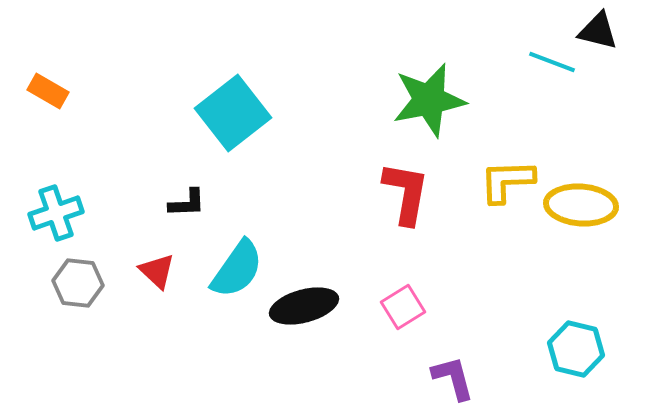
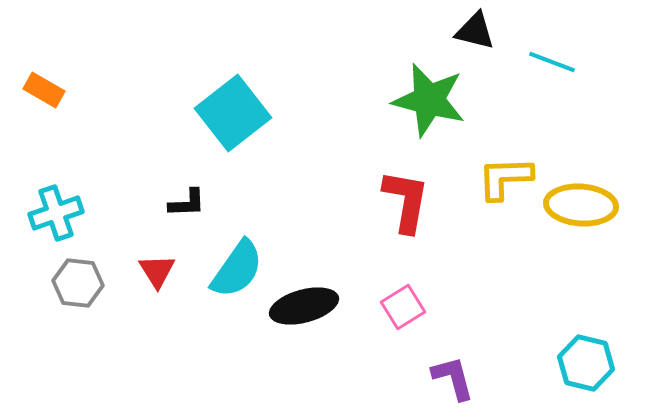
black triangle: moved 123 px left
orange rectangle: moved 4 px left, 1 px up
green star: rotated 26 degrees clockwise
yellow L-shape: moved 2 px left, 3 px up
red L-shape: moved 8 px down
red triangle: rotated 15 degrees clockwise
cyan hexagon: moved 10 px right, 14 px down
